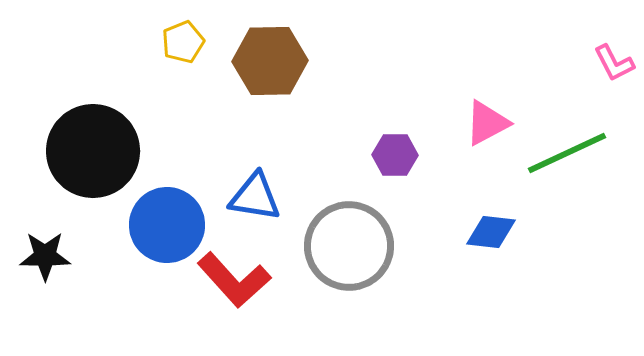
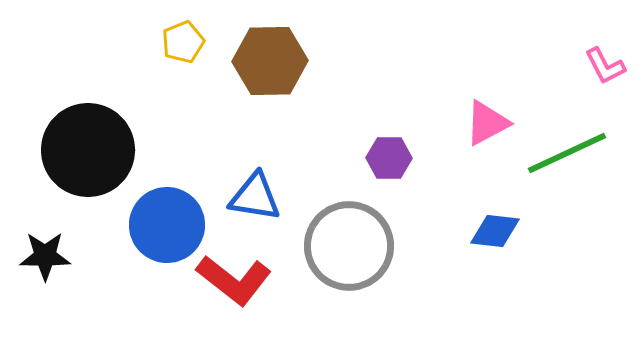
pink L-shape: moved 9 px left, 3 px down
black circle: moved 5 px left, 1 px up
purple hexagon: moved 6 px left, 3 px down
blue diamond: moved 4 px right, 1 px up
red L-shape: rotated 10 degrees counterclockwise
